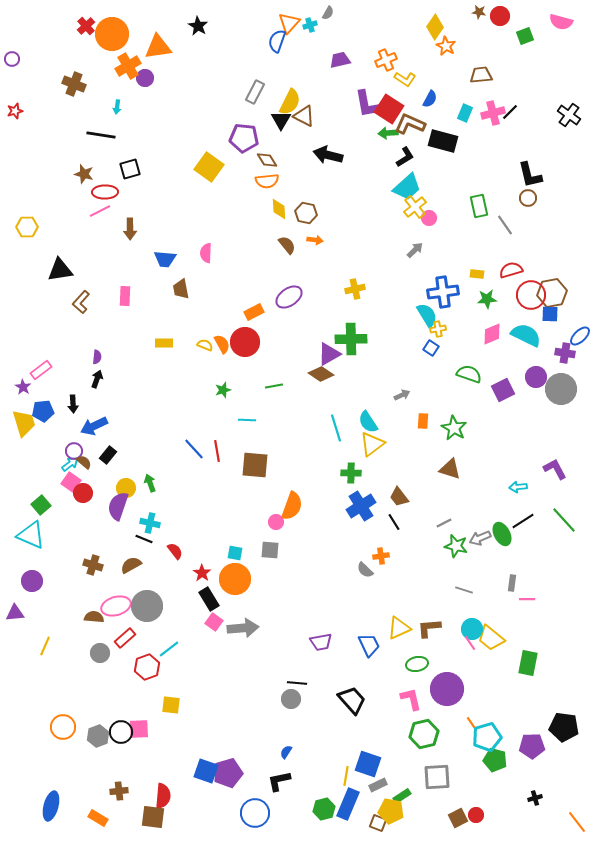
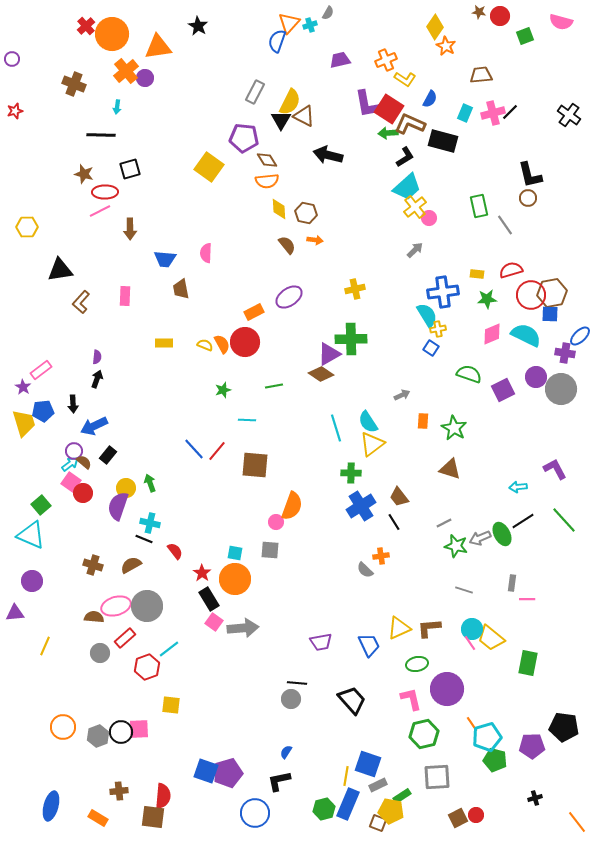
orange cross at (128, 66): moved 2 px left, 5 px down; rotated 10 degrees counterclockwise
black line at (101, 135): rotated 8 degrees counterclockwise
red line at (217, 451): rotated 50 degrees clockwise
